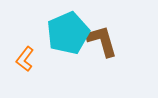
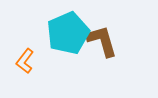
orange L-shape: moved 2 px down
